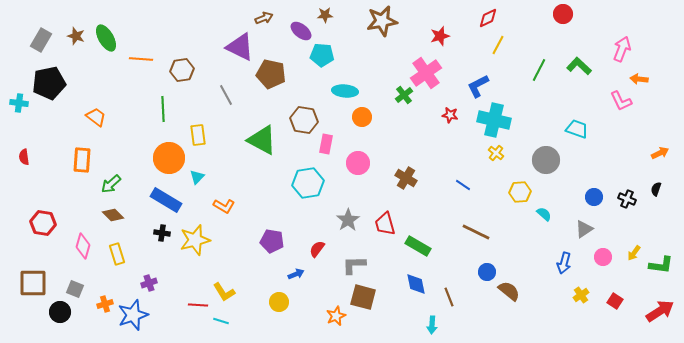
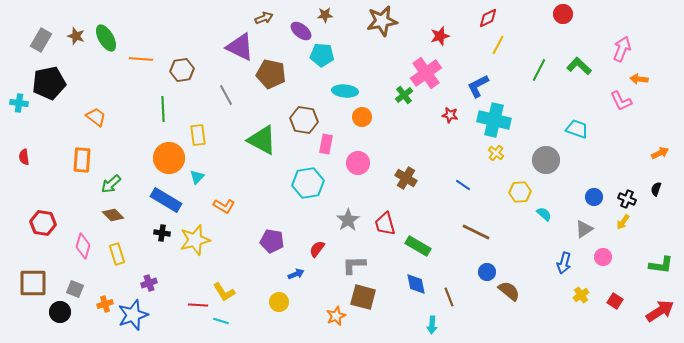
yellow arrow at (634, 253): moved 11 px left, 31 px up
